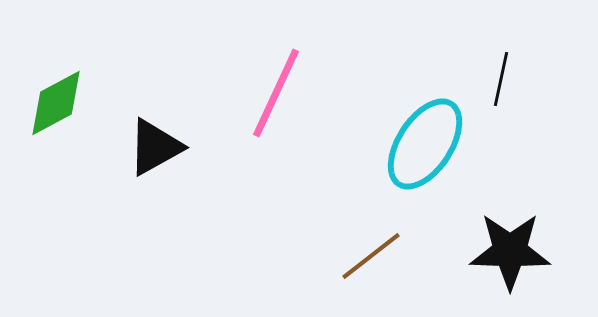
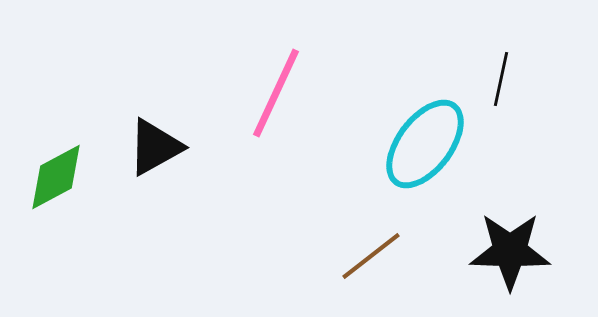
green diamond: moved 74 px down
cyan ellipse: rotated 4 degrees clockwise
